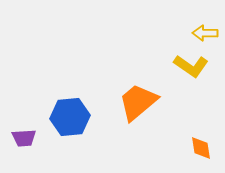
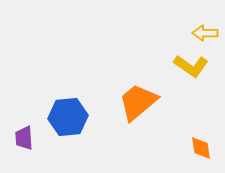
blue hexagon: moved 2 px left
purple trapezoid: rotated 90 degrees clockwise
